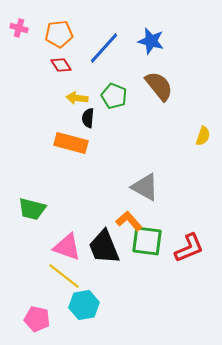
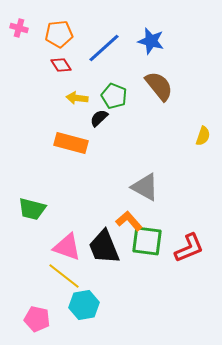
blue line: rotated 6 degrees clockwise
black semicircle: moved 11 px right; rotated 42 degrees clockwise
